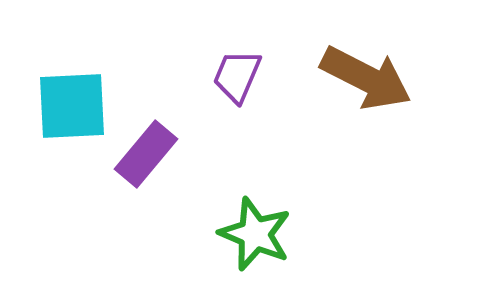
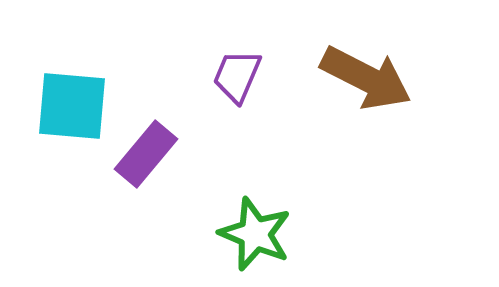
cyan square: rotated 8 degrees clockwise
